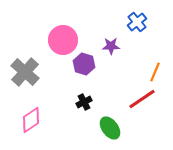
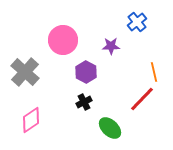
purple hexagon: moved 2 px right, 8 px down; rotated 10 degrees clockwise
orange line: moved 1 px left; rotated 36 degrees counterclockwise
red line: rotated 12 degrees counterclockwise
green ellipse: rotated 10 degrees counterclockwise
